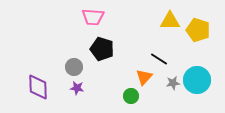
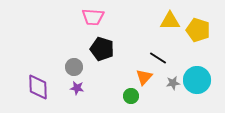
black line: moved 1 px left, 1 px up
